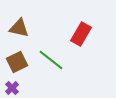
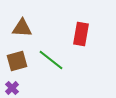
brown triangle: moved 3 px right; rotated 10 degrees counterclockwise
red rectangle: rotated 20 degrees counterclockwise
brown square: moved 1 px up; rotated 10 degrees clockwise
